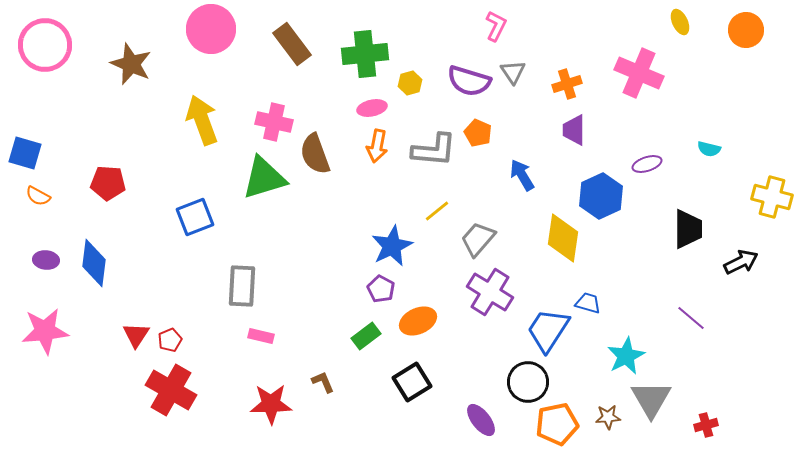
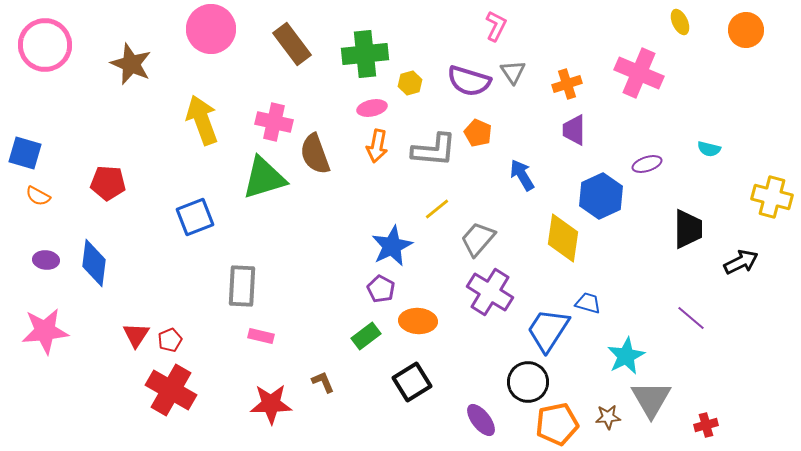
yellow line at (437, 211): moved 2 px up
orange ellipse at (418, 321): rotated 27 degrees clockwise
